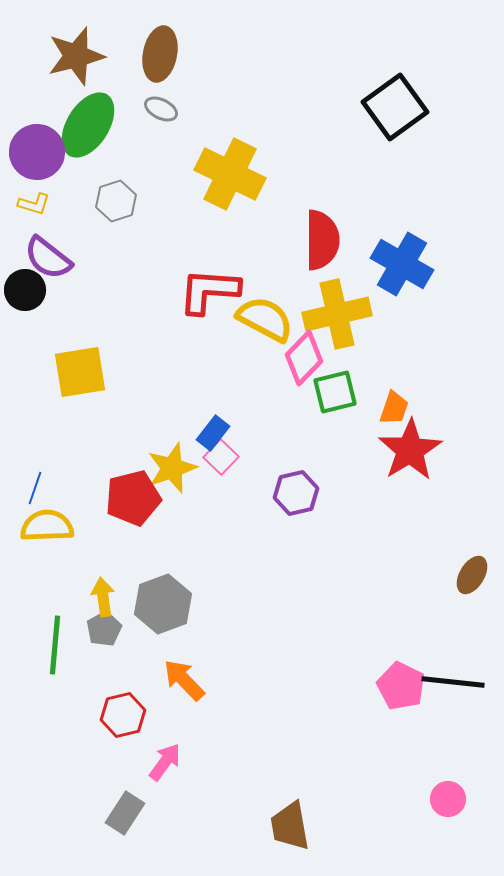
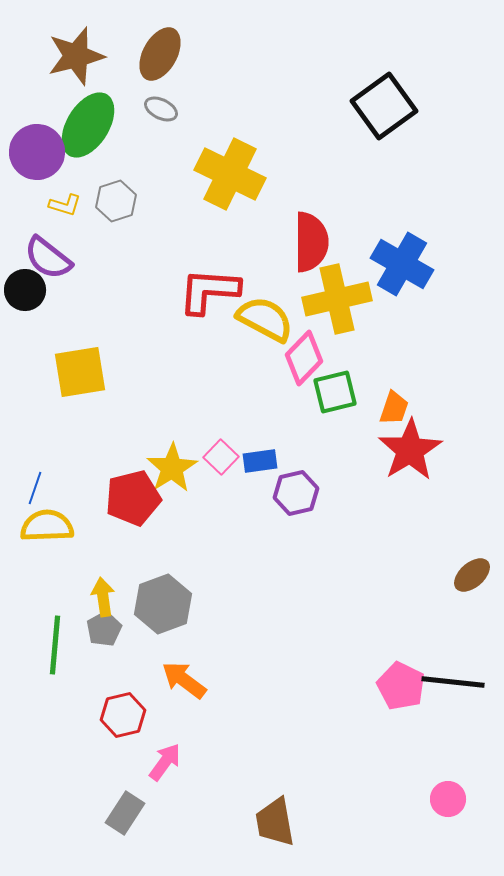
brown ellipse at (160, 54): rotated 18 degrees clockwise
black square at (395, 107): moved 11 px left, 1 px up
yellow L-shape at (34, 204): moved 31 px right, 1 px down
red semicircle at (322, 240): moved 11 px left, 2 px down
yellow cross at (337, 314): moved 15 px up
blue rectangle at (213, 433): moved 47 px right, 28 px down; rotated 44 degrees clockwise
yellow star at (172, 468): rotated 12 degrees counterclockwise
brown ellipse at (472, 575): rotated 18 degrees clockwise
orange arrow at (184, 680): rotated 9 degrees counterclockwise
brown trapezoid at (290, 826): moved 15 px left, 4 px up
